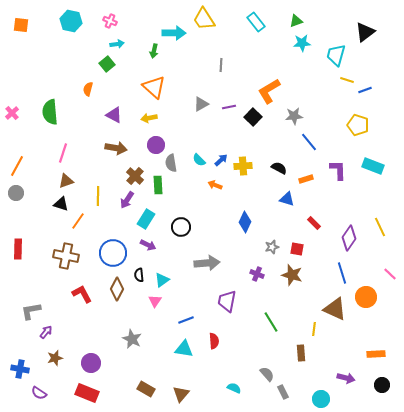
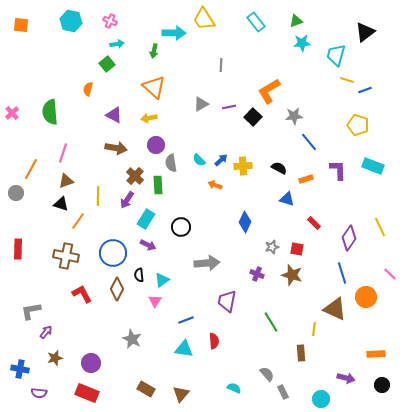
orange line at (17, 166): moved 14 px right, 3 px down
purple semicircle at (39, 393): rotated 28 degrees counterclockwise
